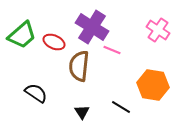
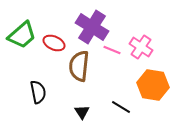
pink cross: moved 17 px left, 17 px down
red ellipse: moved 1 px down
black semicircle: moved 2 px right, 1 px up; rotated 45 degrees clockwise
